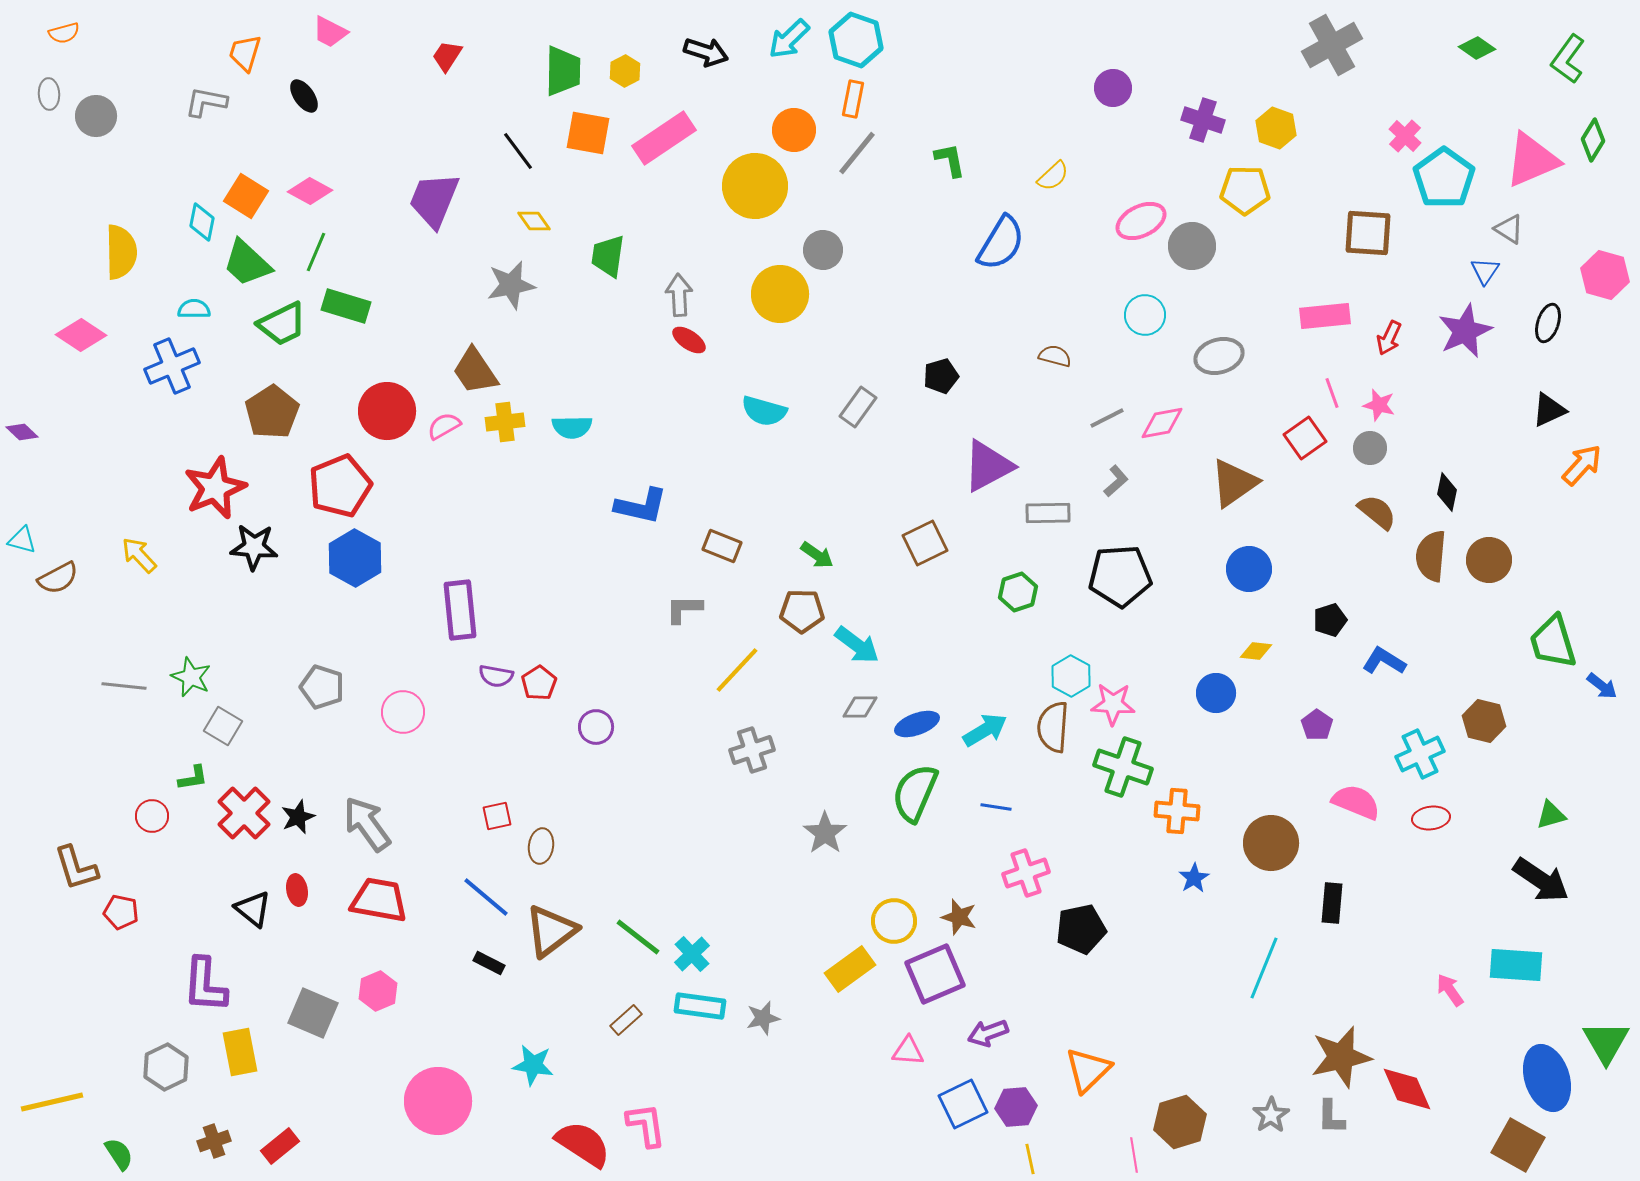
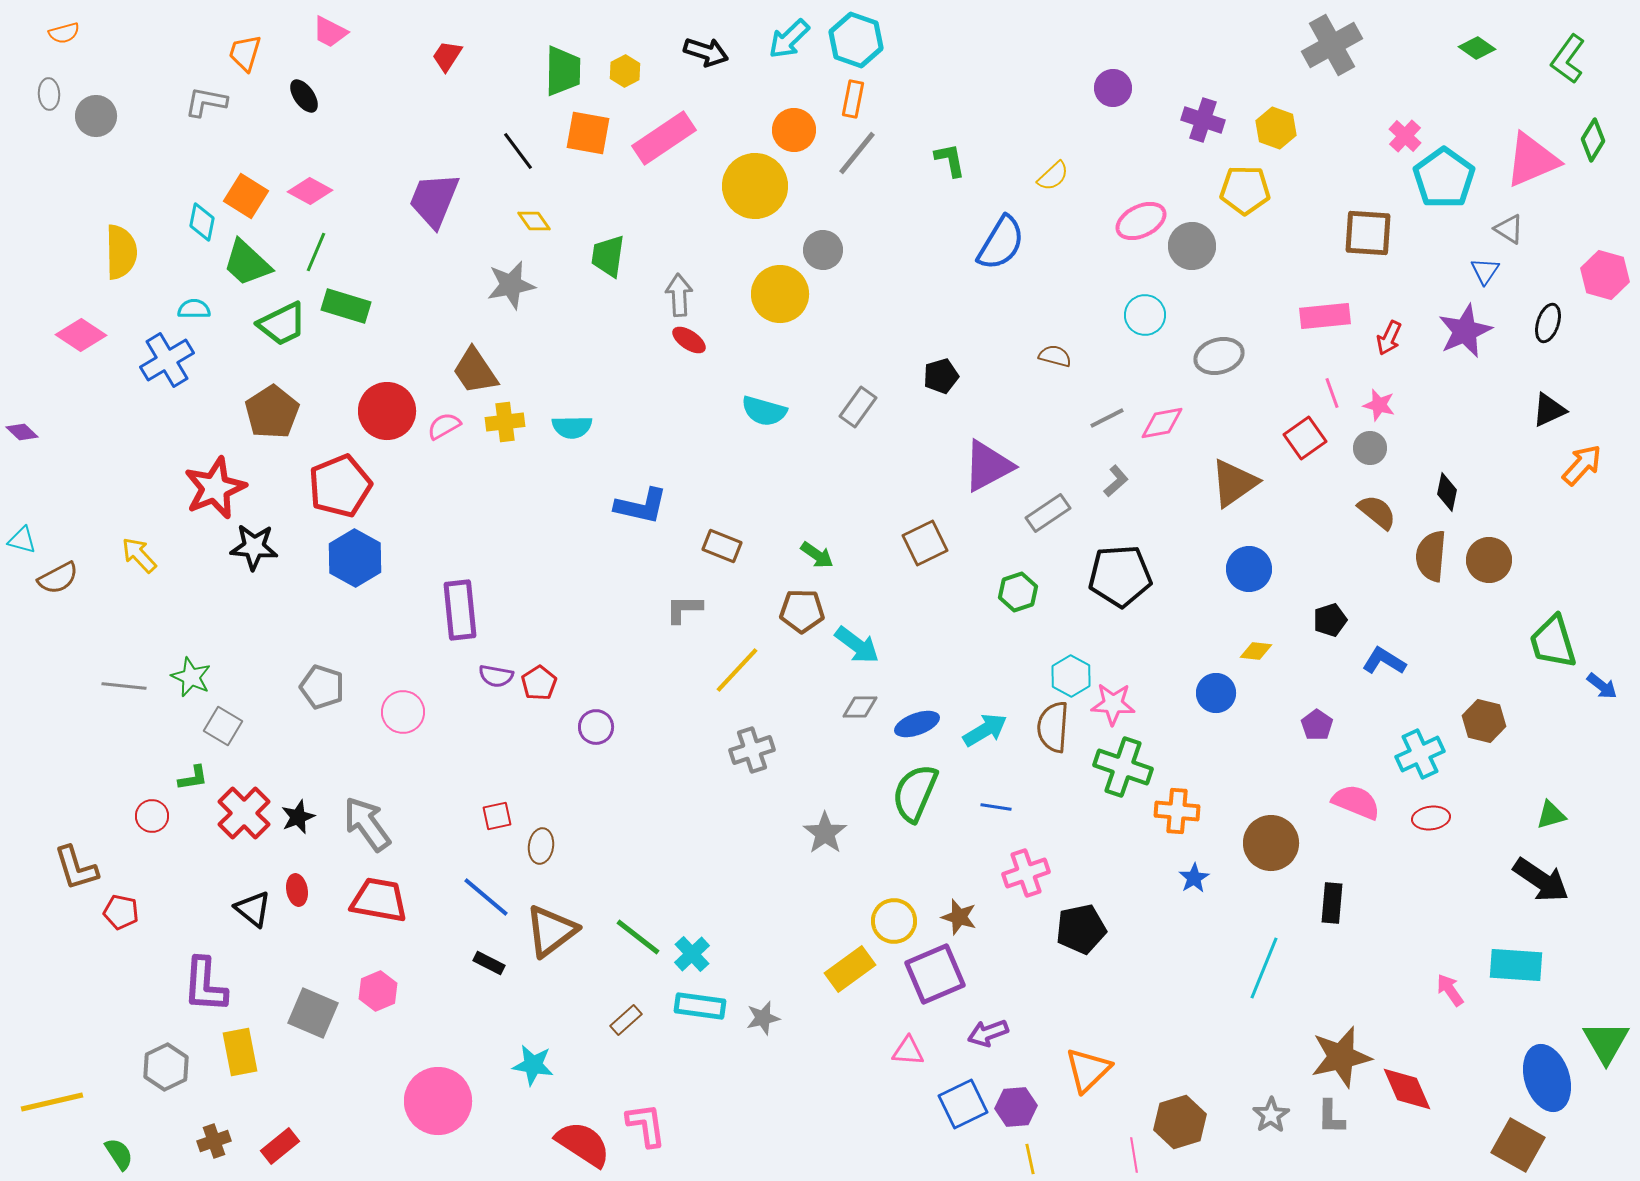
blue cross at (172, 366): moved 5 px left, 6 px up; rotated 8 degrees counterclockwise
gray rectangle at (1048, 513): rotated 33 degrees counterclockwise
